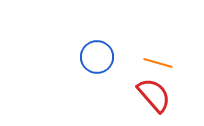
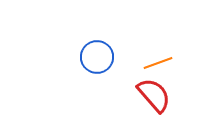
orange line: rotated 36 degrees counterclockwise
